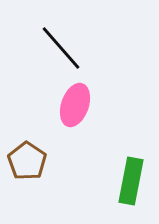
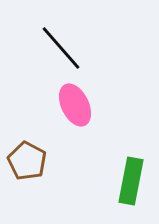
pink ellipse: rotated 45 degrees counterclockwise
brown pentagon: rotated 6 degrees counterclockwise
